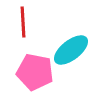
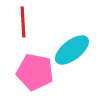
cyan ellipse: moved 1 px right
